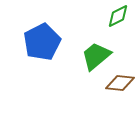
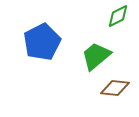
brown diamond: moved 5 px left, 5 px down
